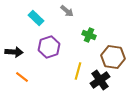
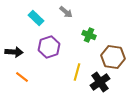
gray arrow: moved 1 px left, 1 px down
yellow line: moved 1 px left, 1 px down
black cross: moved 2 px down
